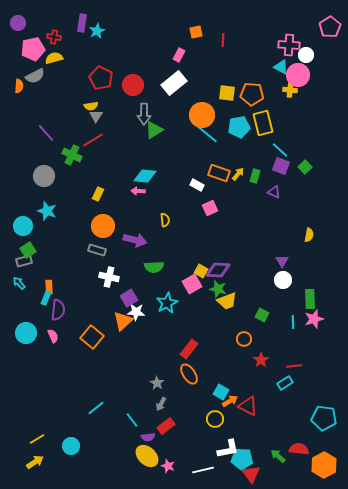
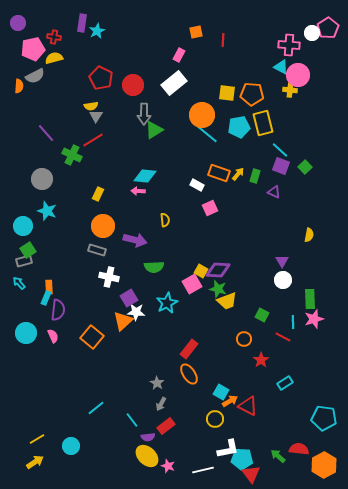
pink pentagon at (330, 27): moved 2 px left, 1 px down
white circle at (306, 55): moved 6 px right, 22 px up
gray circle at (44, 176): moved 2 px left, 3 px down
red line at (294, 366): moved 11 px left, 29 px up; rotated 35 degrees clockwise
